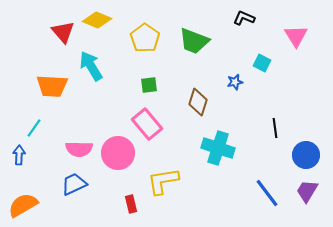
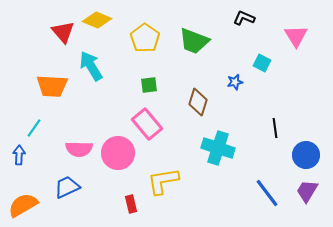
blue trapezoid: moved 7 px left, 3 px down
